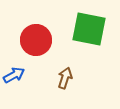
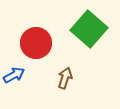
green square: rotated 30 degrees clockwise
red circle: moved 3 px down
